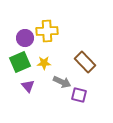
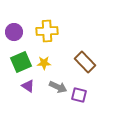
purple circle: moved 11 px left, 6 px up
green square: moved 1 px right
gray arrow: moved 4 px left, 5 px down
purple triangle: rotated 16 degrees counterclockwise
